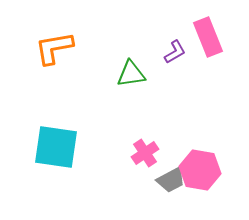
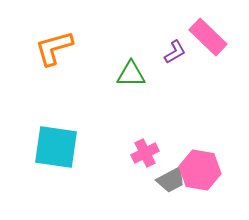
pink rectangle: rotated 24 degrees counterclockwise
orange L-shape: rotated 6 degrees counterclockwise
green triangle: rotated 8 degrees clockwise
pink cross: rotated 8 degrees clockwise
